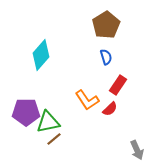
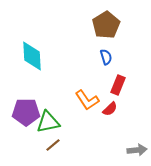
cyan diamond: moved 9 px left, 1 px down; rotated 44 degrees counterclockwise
red rectangle: rotated 12 degrees counterclockwise
brown line: moved 1 px left, 6 px down
gray arrow: rotated 72 degrees counterclockwise
